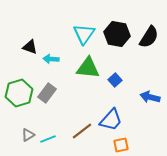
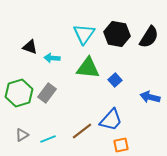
cyan arrow: moved 1 px right, 1 px up
gray triangle: moved 6 px left
